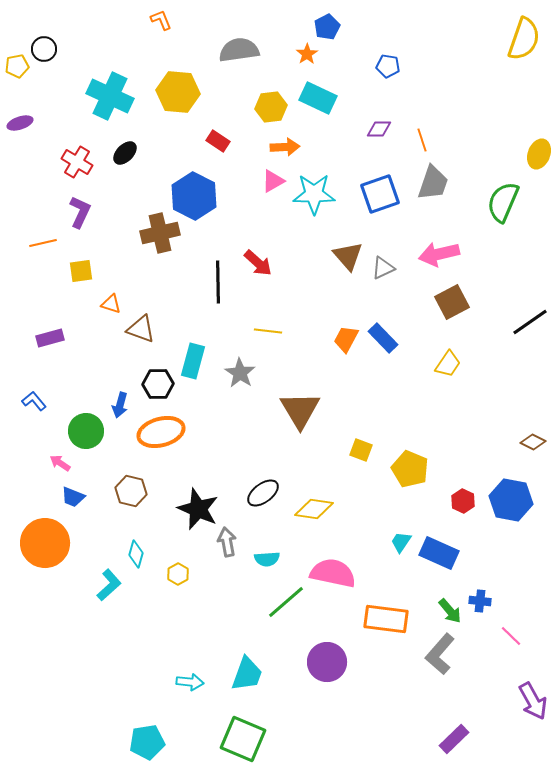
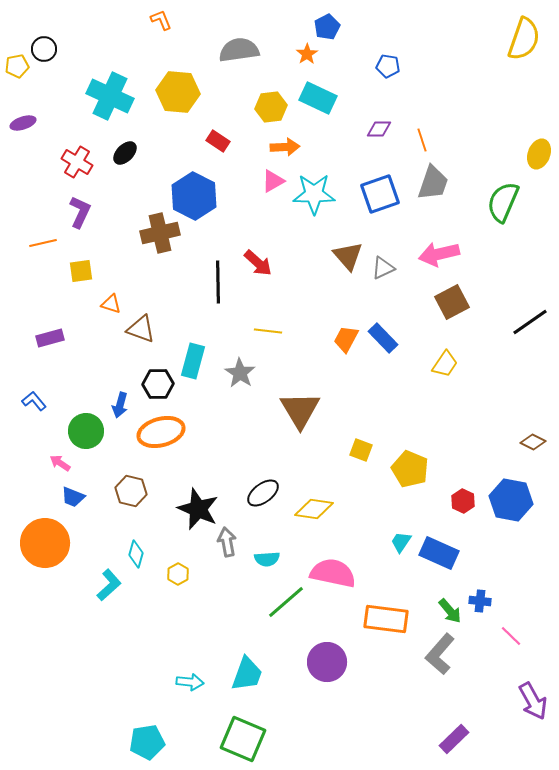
purple ellipse at (20, 123): moved 3 px right
yellow trapezoid at (448, 364): moved 3 px left
